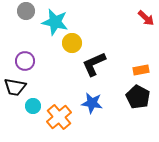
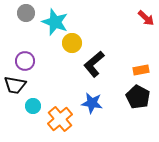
gray circle: moved 2 px down
cyan star: rotated 8 degrees clockwise
black L-shape: rotated 16 degrees counterclockwise
black trapezoid: moved 2 px up
orange cross: moved 1 px right, 2 px down
